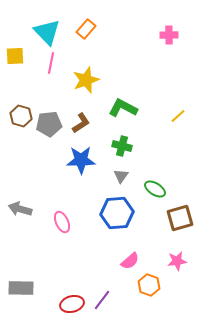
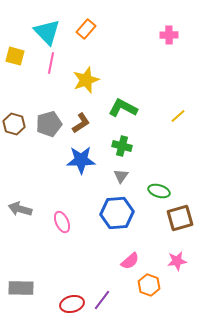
yellow square: rotated 18 degrees clockwise
brown hexagon: moved 7 px left, 8 px down
gray pentagon: rotated 10 degrees counterclockwise
green ellipse: moved 4 px right, 2 px down; rotated 15 degrees counterclockwise
